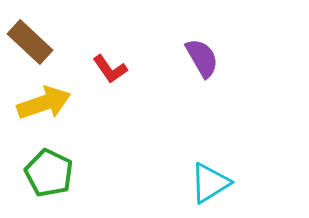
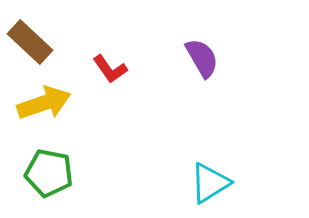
green pentagon: rotated 15 degrees counterclockwise
